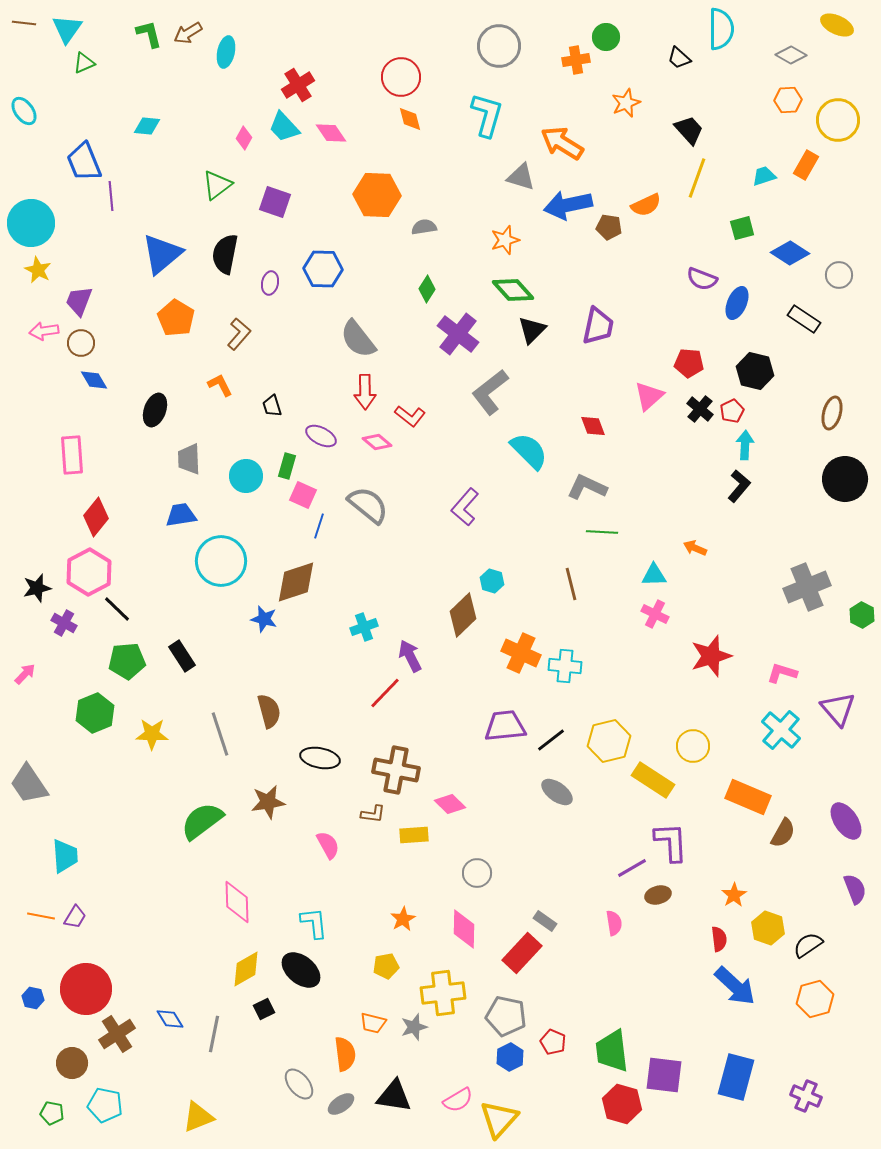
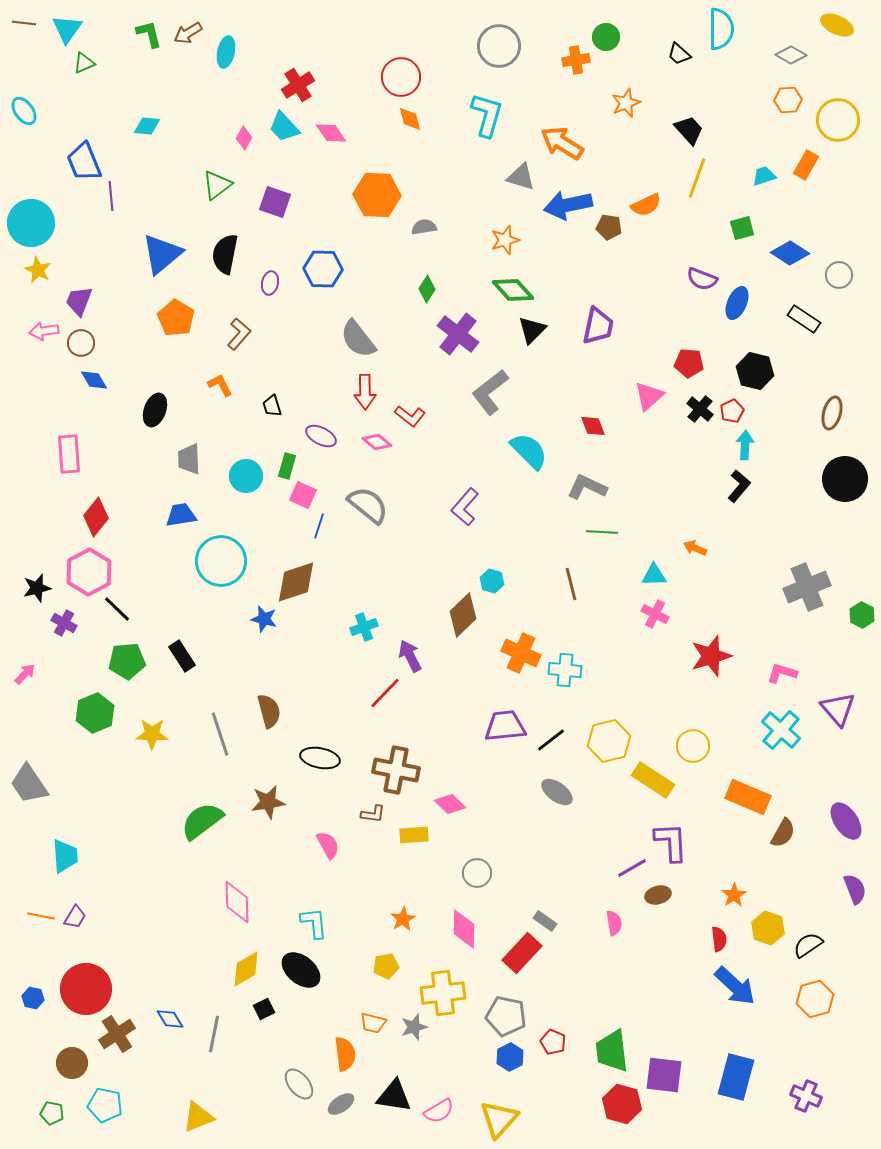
black trapezoid at (679, 58): moved 4 px up
pink rectangle at (72, 455): moved 3 px left, 1 px up
cyan cross at (565, 666): moved 4 px down
pink semicircle at (458, 1100): moved 19 px left, 11 px down
